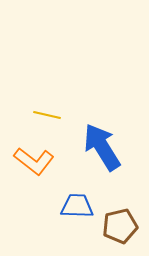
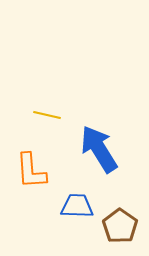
blue arrow: moved 3 px left, 2 px down
orange L-shape: moved 3 px left, 10 px down; rotated 48 degrees clockwise
brown pentagon: rotated 24 degrees counterclockwise
